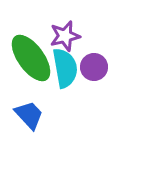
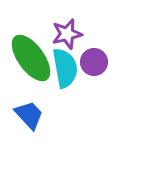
purple star: moved 2 px right, 2 px up
purple circle: moved 5 px up
